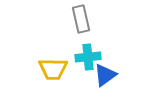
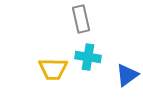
cyan cross: rotated 15 degrees clockwise
blue triangle: moved 22 px right
